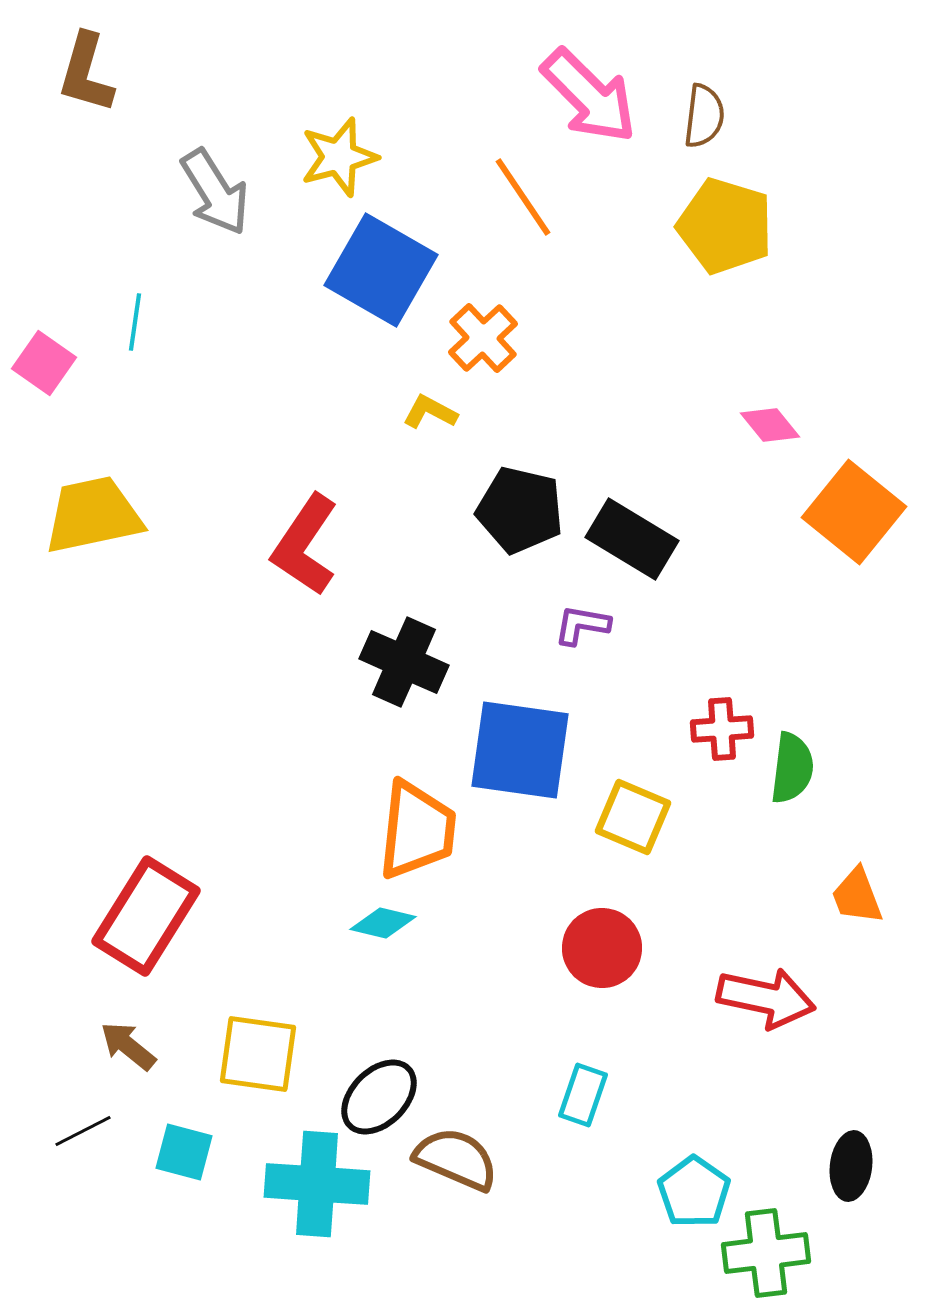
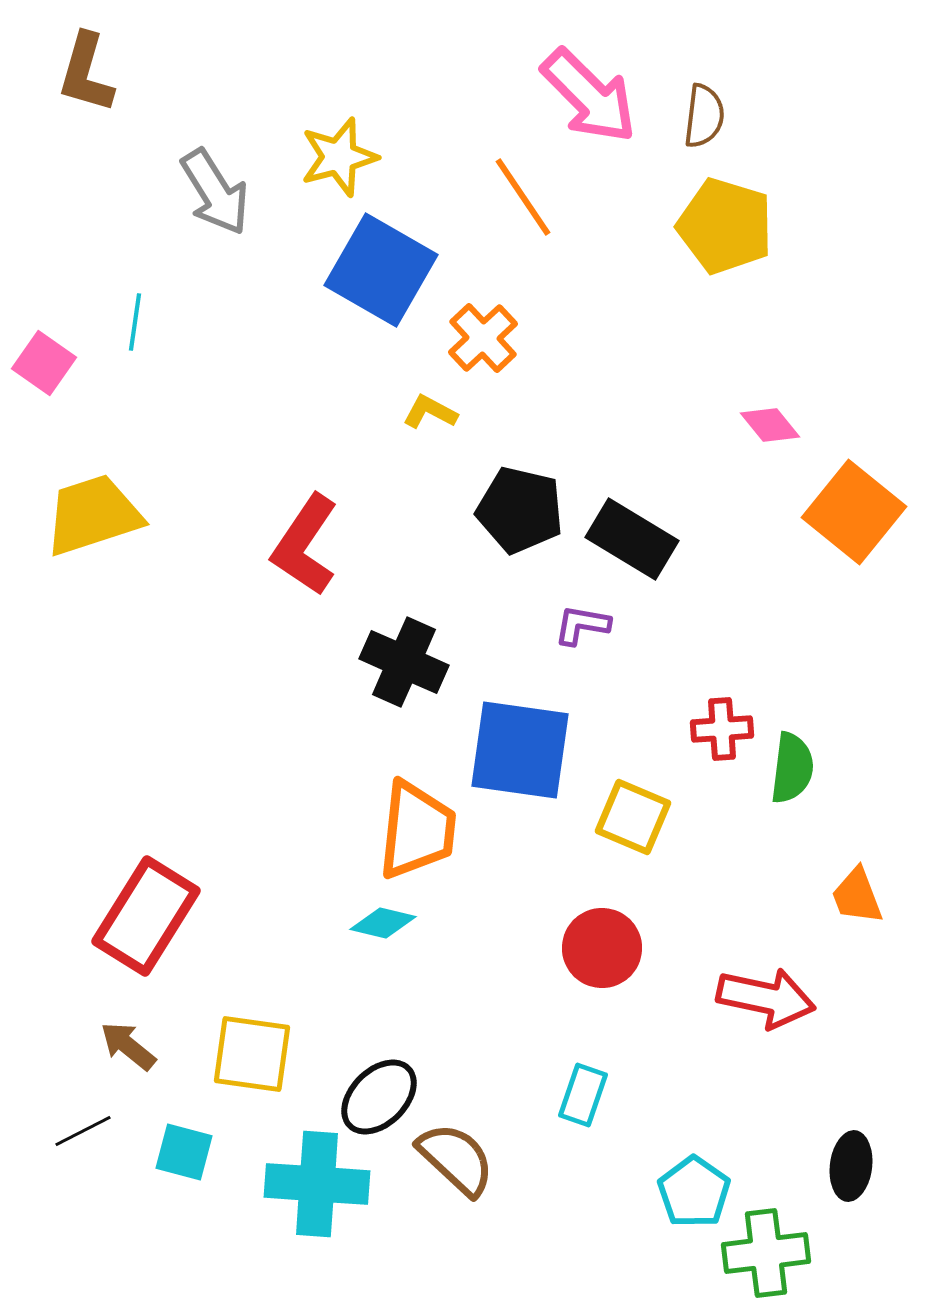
yellow trapezoid at (93, 515): rotated 6 degrees counterclockwise
yellow square at (258, 1054): moved 6 px left
brown semicircle at (456, 1159): rotated 20 degrees clockwise
